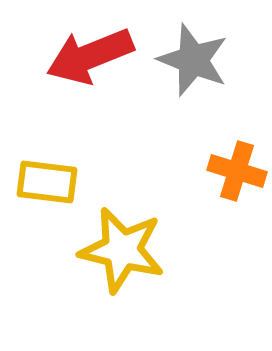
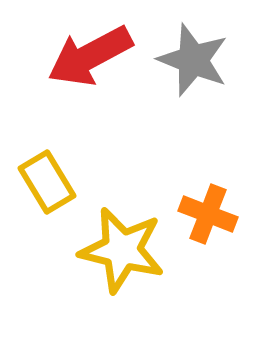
red arrow: rotated 6 degrees counterclockwise
orange cross: moved 29 px left, 43 px down; rotated 4 degrees clockwise
yellow rectangle: rotated 52 degrees clockwise
